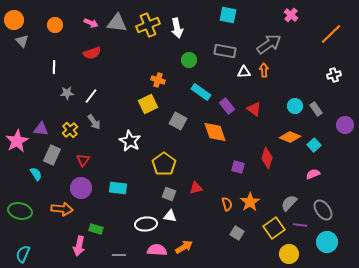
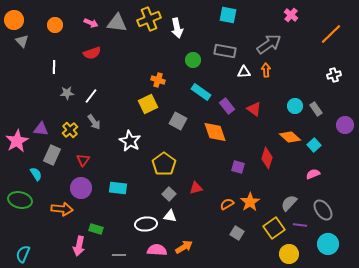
yellow cross at (148, 25): moved 1 px right, 6 px up
green circle at (189, 60): moved 4 px right
orange arrow at (264, 70): moved 2 px right
orange diamond at (290, 137): rotated 20 degrees clockwise
gray square at (169, 194): rotated 24 degrees clockwise
orange semicircle at (227, 204): rotated 104 degrees counterclockwise
green ellipse at (20, 211): moved 11 px up
cyan circle at (327, 242): moved 1 px right, 2 px down
